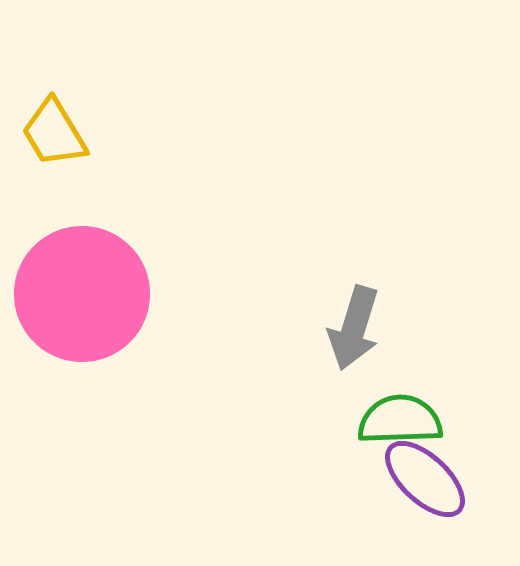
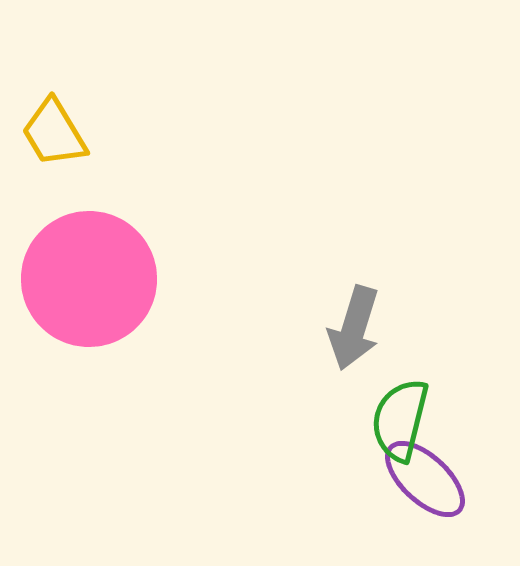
pink circle: moved 7 px right, 15 px up
green semicircle: rotated 74 degrees counterclockwise
